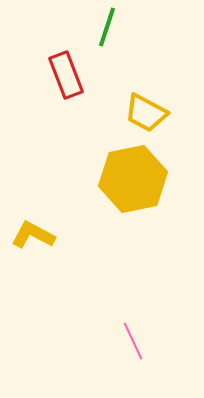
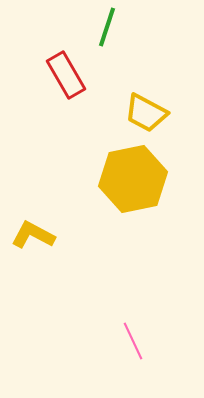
red rectangle: rotated 9 degrees counterclockwise
